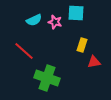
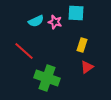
cyan semicircle: moved 2 px right, 1 px down
red triangle: moved 7 px left, 5 px down; rotated 24 degrees counterclockwise
